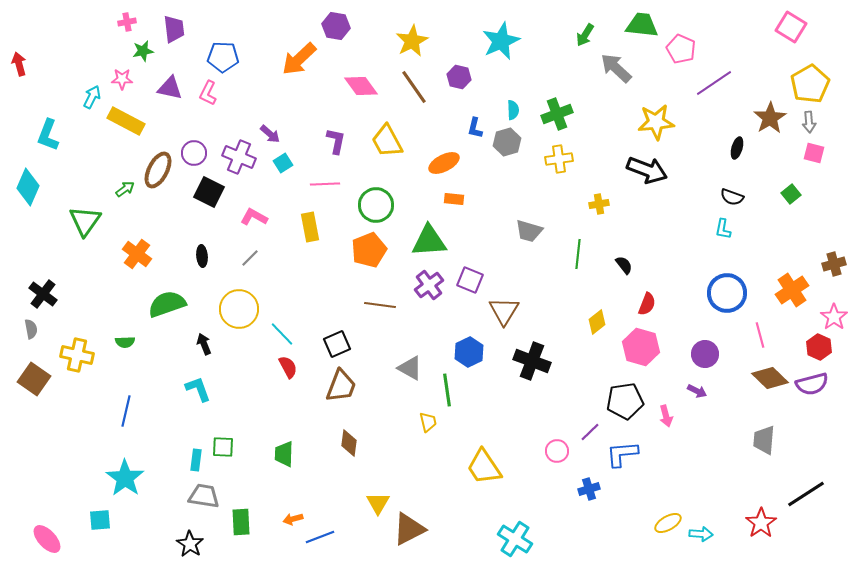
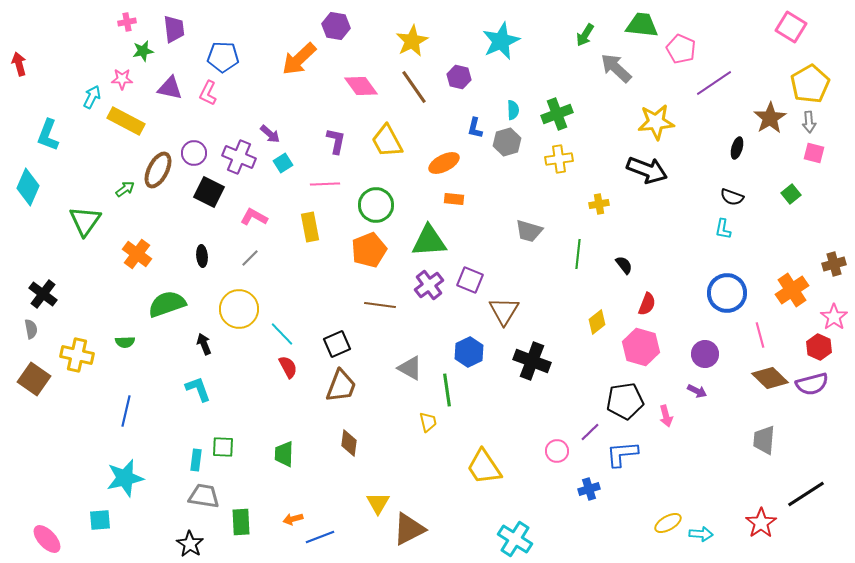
cyan star at (125, 478): rotated 24 degrees clockwise
